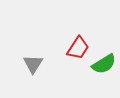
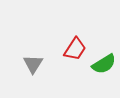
red trapezoid: moved 3 px left, 1 px down
